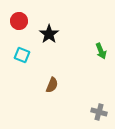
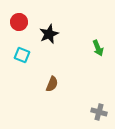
red circle: moved 1 px down
black star: rotated 12 degrees clockwise
green arrow: moved 3 px left, 3 px up
brown semicircle: moved 1 px up
